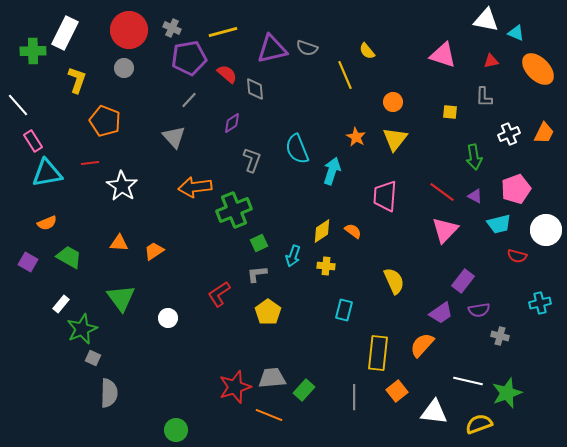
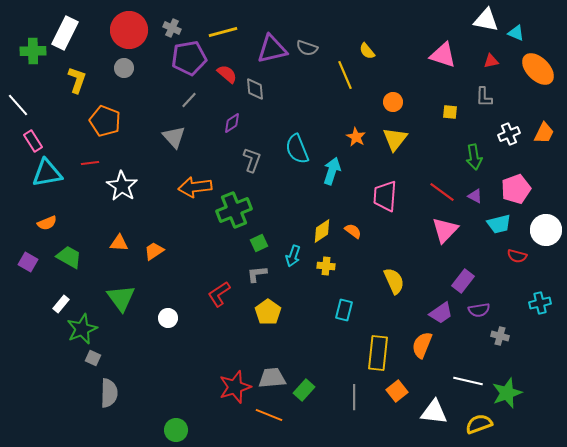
orange semicircle at (422, 345): rotated 20 degrees counterclockwise
